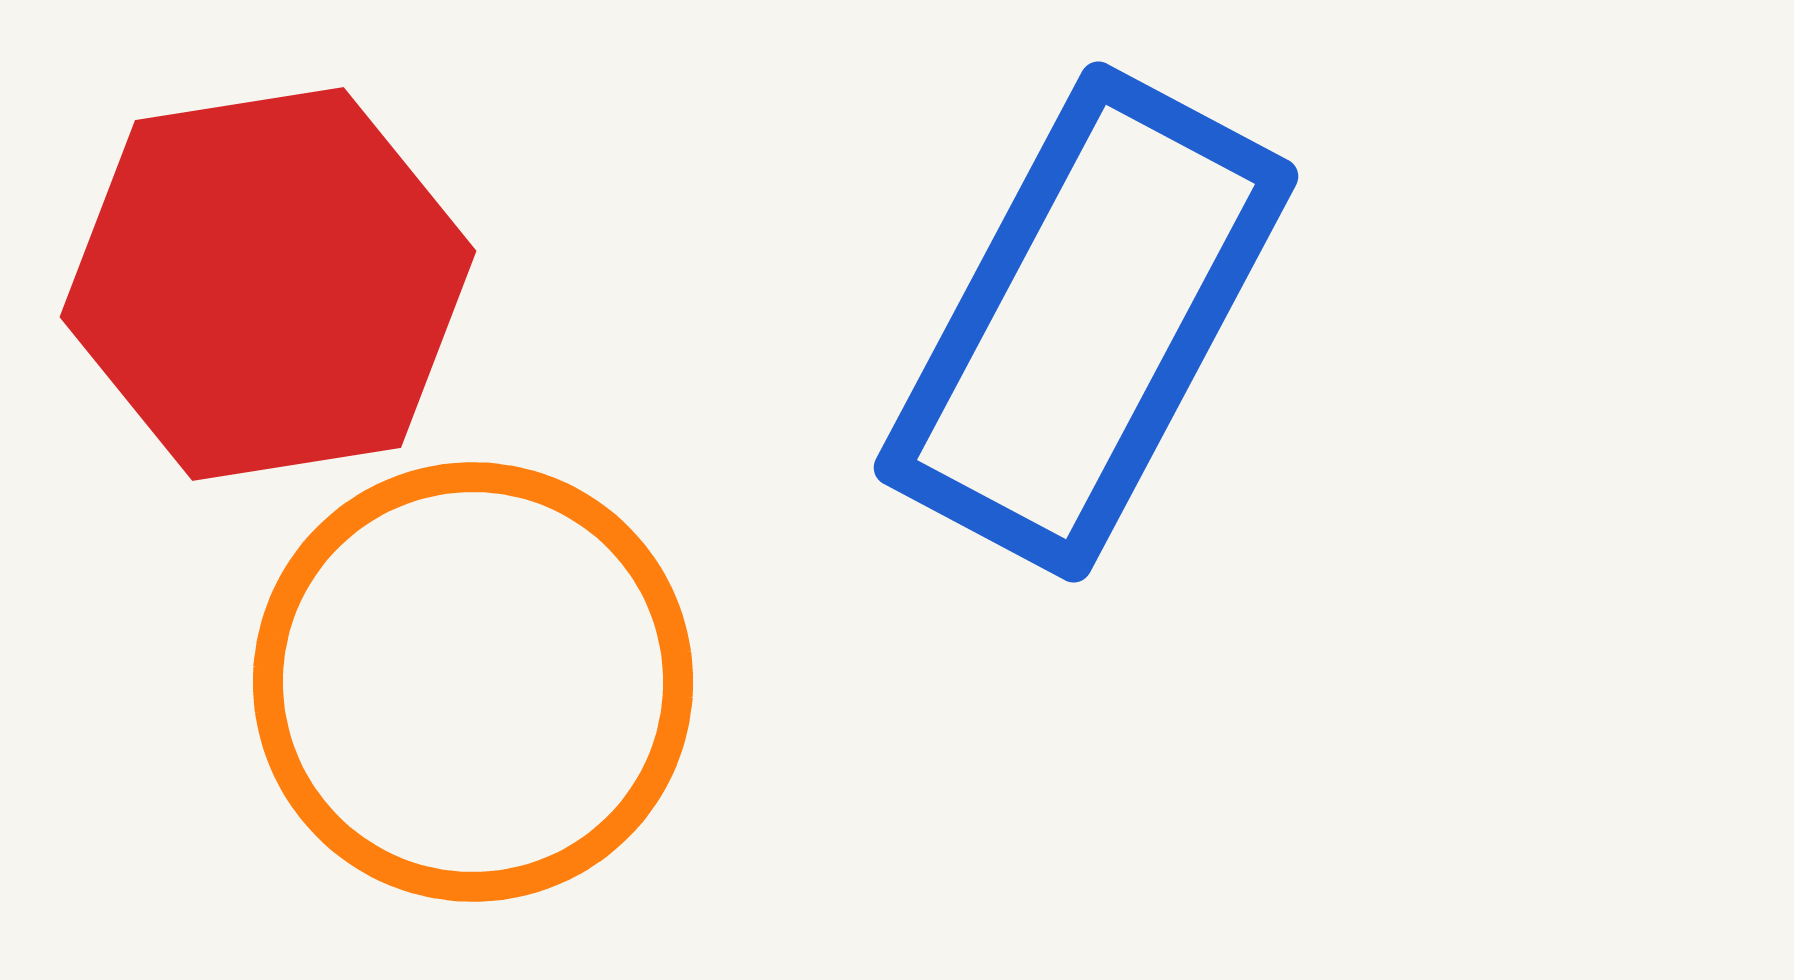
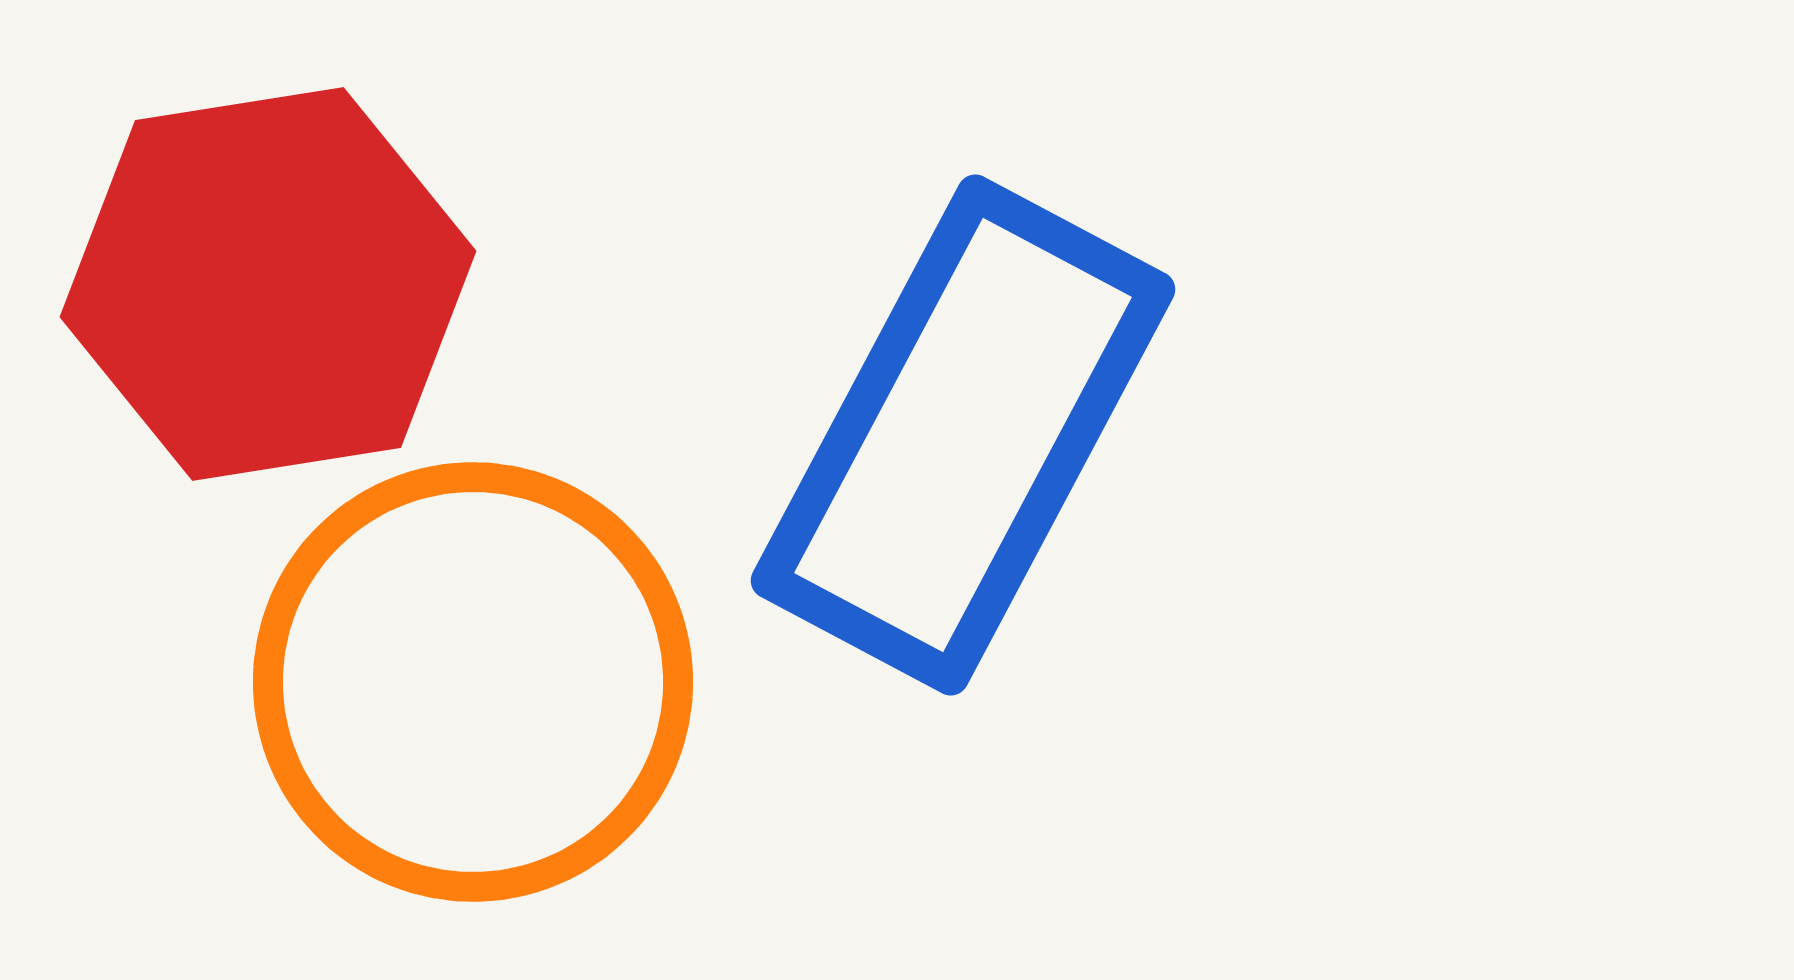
blue rectangle: moved 123 px left, 113 px down
